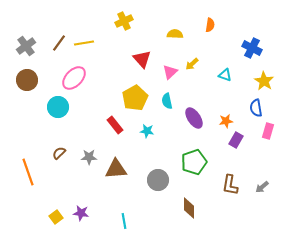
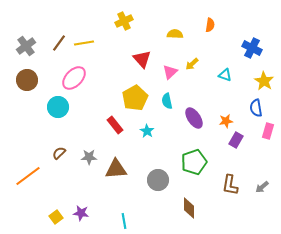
cyan star: rotated 24 degrees clockwise
orange line: moved 4 px down; rotated 72 degrees clockwise
